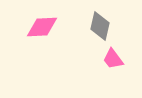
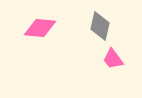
pink diamond: moved 2 px left, 1 px down; rotated 8 degrees clockwise
